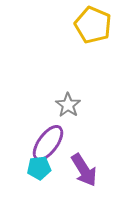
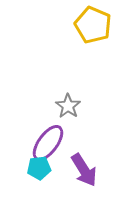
gray star: moved 1 px down
